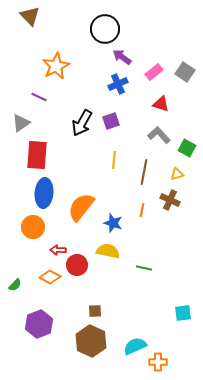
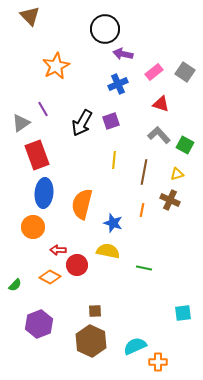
purple arrow: moved 1 px right, 3 px up; rotated 24 degrees counterclockwise
purple line: moved 4 px right, 12 px down; rotated 35 degrees clockwise
green square: moved 2 px left, 3 px up
red rectangle: rotated 24 degrees counterclockwise
orange semicircle: moved 1 px right, 3 px up; rotated 24 degrees counterclockwise
